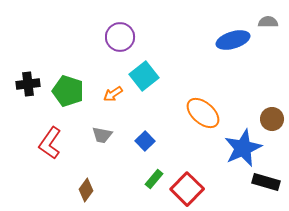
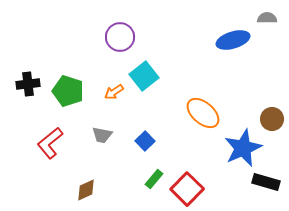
gray semicircle: moved 1 px left, 4 px up
orange arrow: moved 1 px right, 2 px up
red L-shape: rotated 16 degrees clockwise
brown diamond: rotated 30 degrees clockwise
